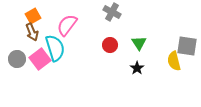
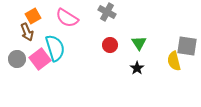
gray cross: moved 5 px left
pink semicircle: moved 7 px up; rotated 95 degrees counterclockwise
brown arrow: moved 5 px left
